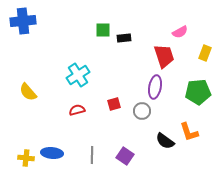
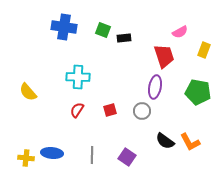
blue cross: moved 41 px right, 6 px down; rotated 15 degrees clockwise
green square: rotated 21 degrees clockwise
yellow rectangle: moved 1 px left, 3 px up
cyan cross: moved 2 px down; rotated 35 degrees clockwise
green pentagon: rotated 15 degrees clockwise
red square: moved 4 px left, 6 px down
red semicircle: rotated 42 degrees counterclockwise
orange L-shape: moved 1 px right, 10 px down; rotated 10 degrees counterclockwise
purple square: moved 2 px right, 1 px down
